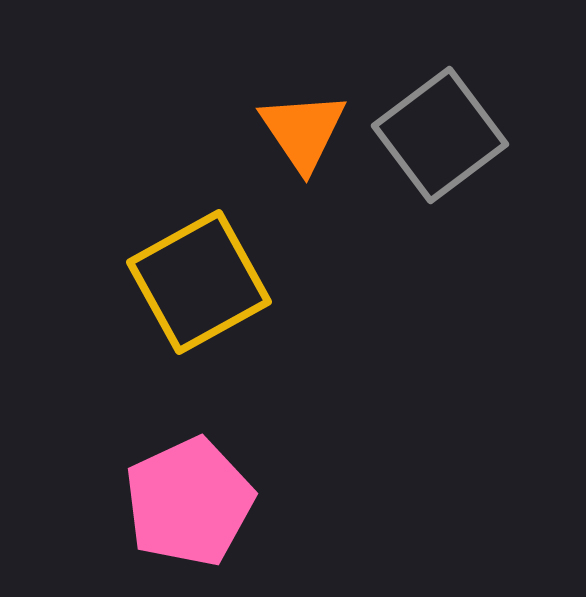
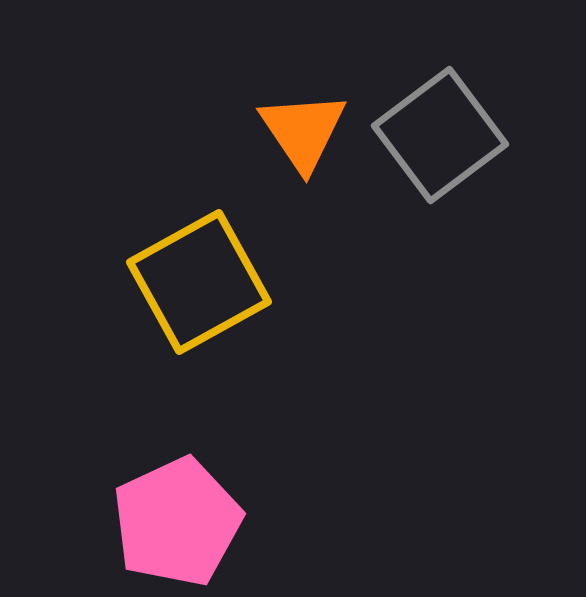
pink pentagon: moved 12 px left, 20 px down
